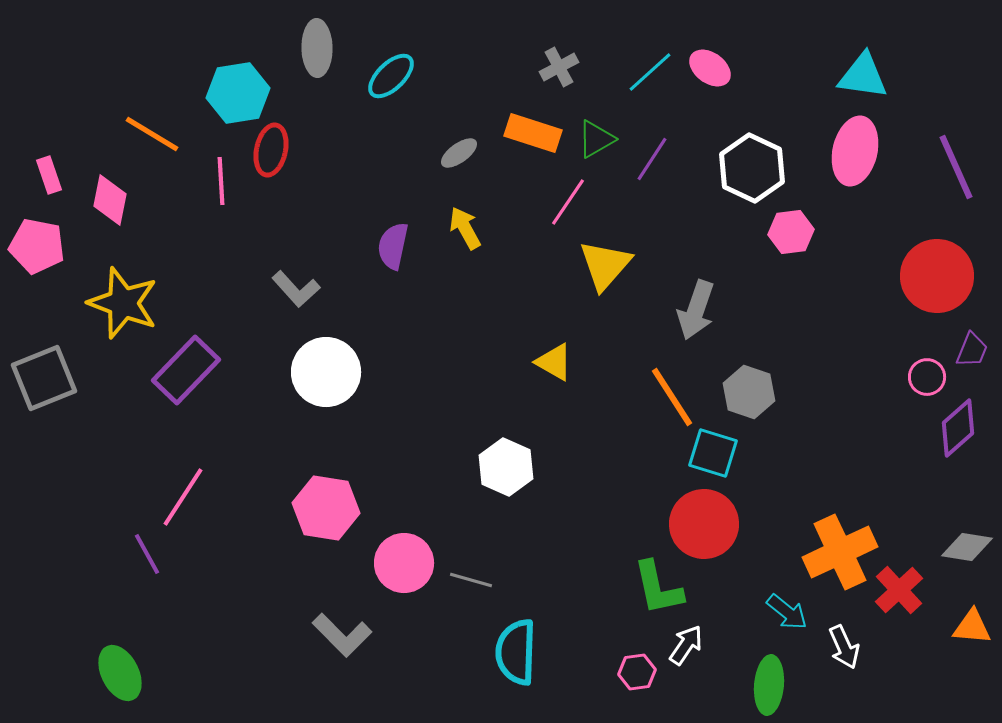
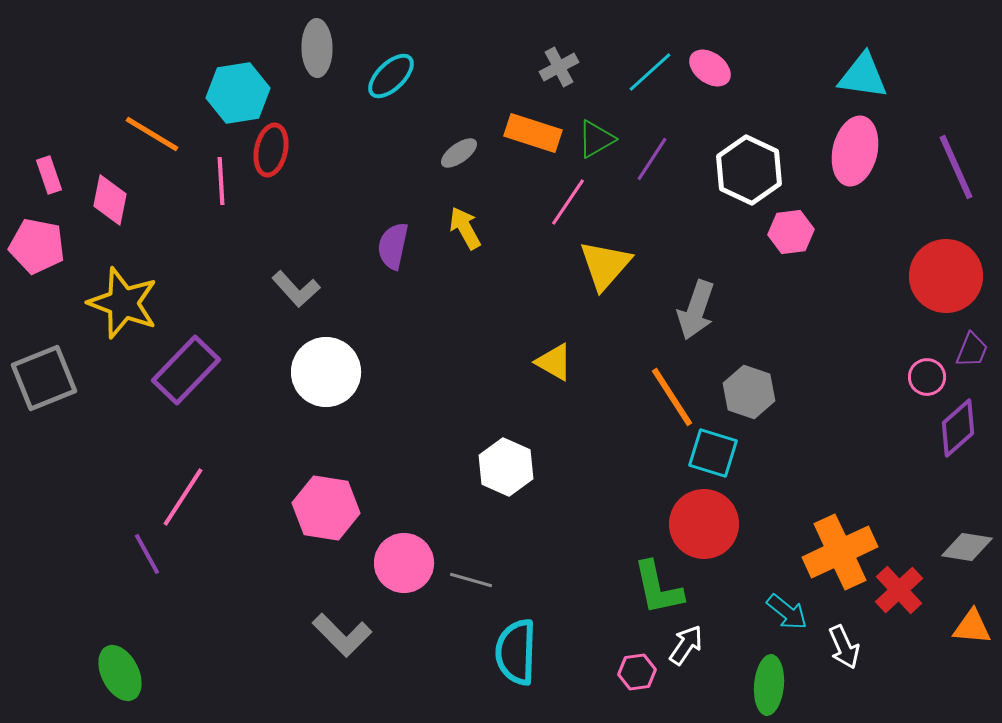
white hexagon at (752, 168): moved 3 px left, 2 px down
red circle at (937, 276): moved 9 px right
